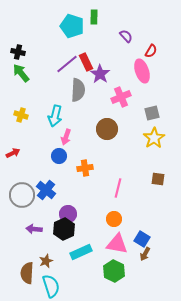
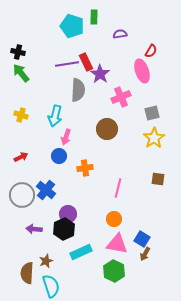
purple semicircle: moved 6 px left, 2 px up; rotated 56 degrees counterclockwise
purple line: rotated 30 degrees clockwise
red arrow: moved 8 px right, 4 px down
